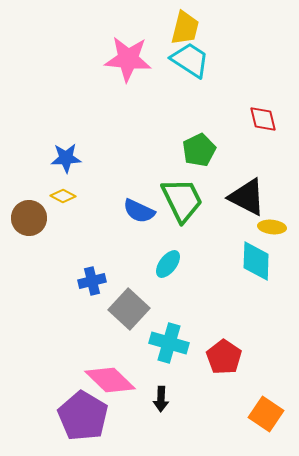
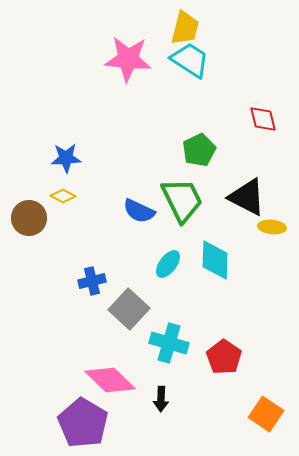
cyan diamond: moved 41 px left, 1 px up
purple pentagon: moved 7 px down
